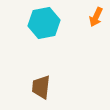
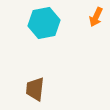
brown trapezoid: moved 6 px left, 2 px down
